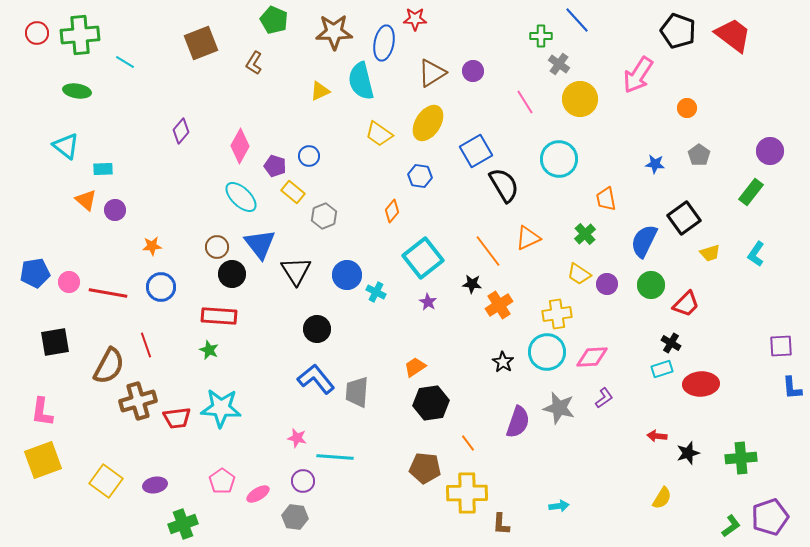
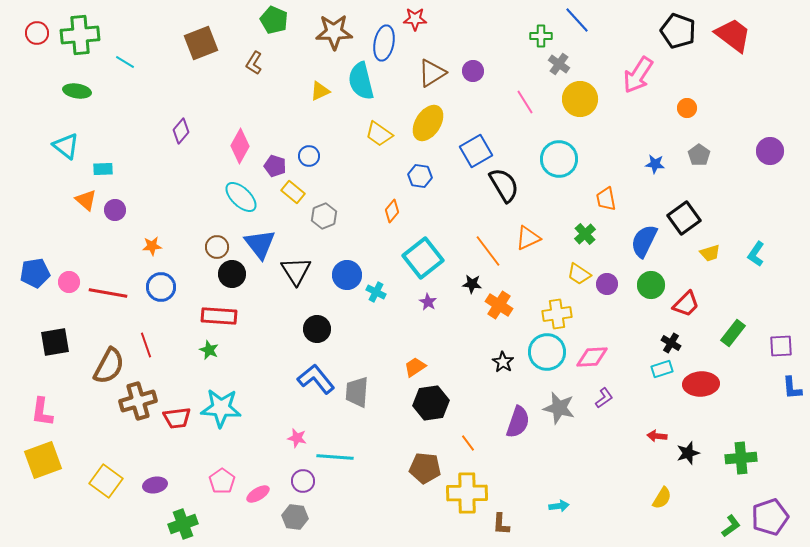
green rectangle at (751, 192): moved 18 px left, 141 px down
orange cross at (499, 305): rotated 24 degrees counterclockwise
